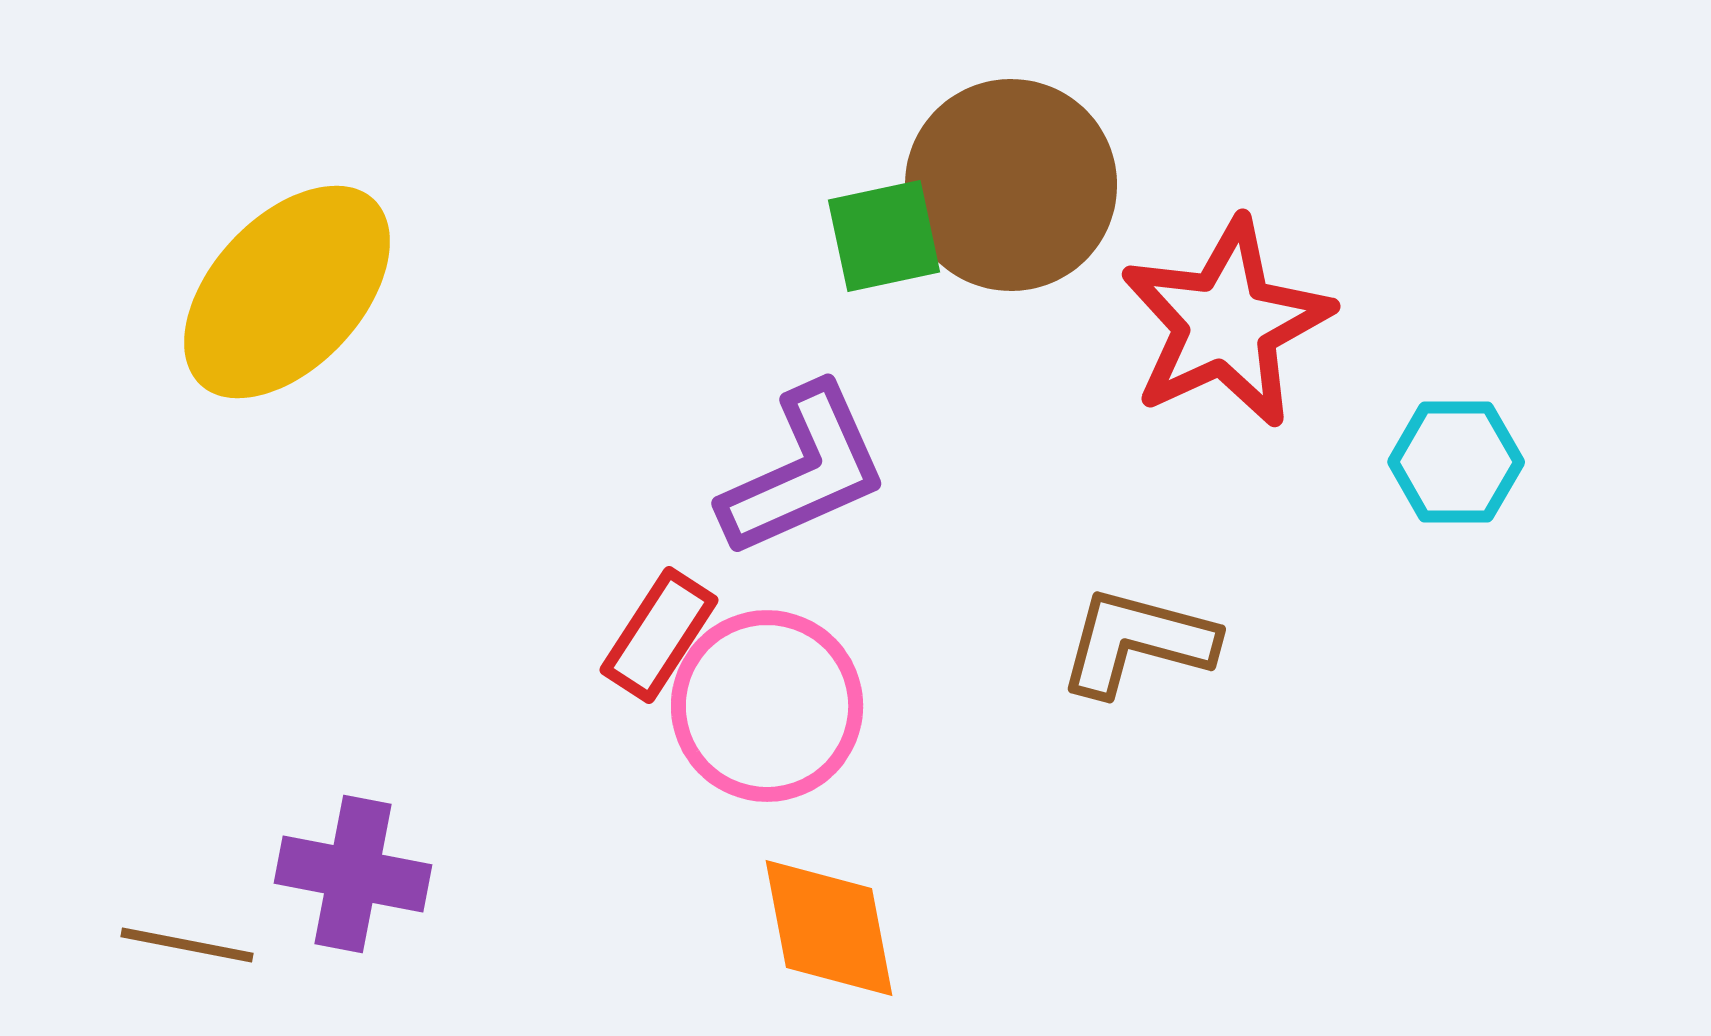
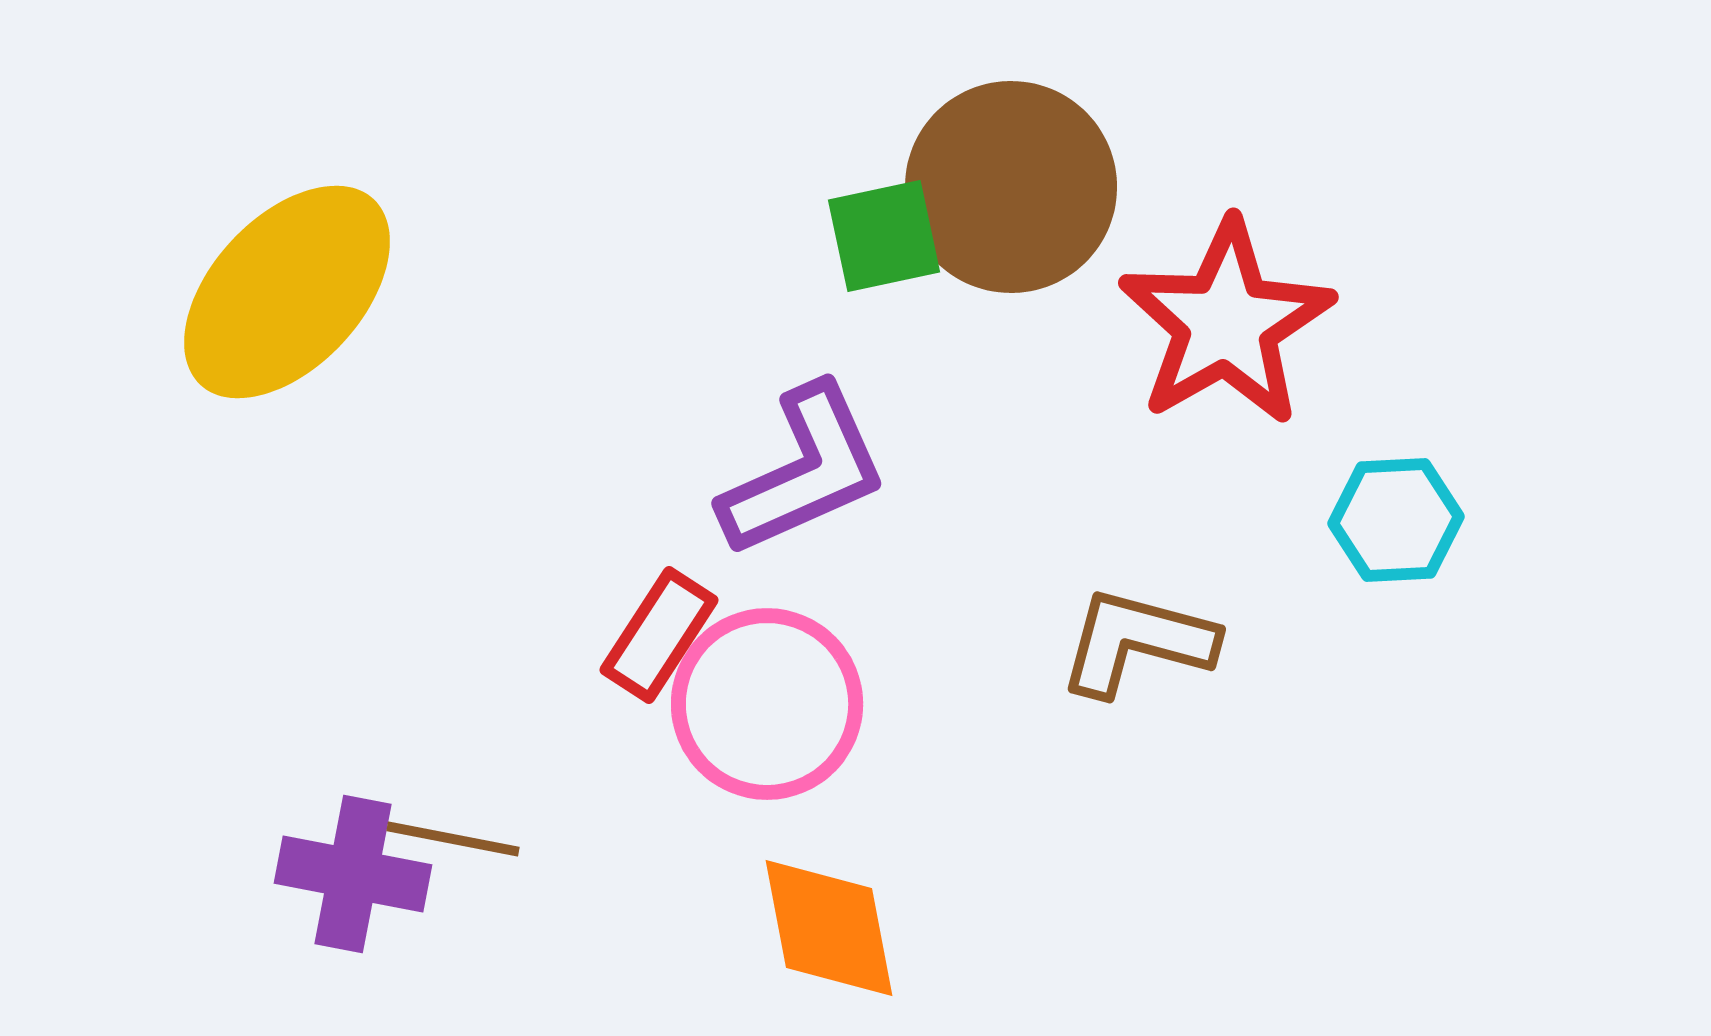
brown circle: moved 2 px down
red star: rotated 5 degrees counterclockwise
cyan hexagon: moved 60 px left, 58 px down; rotated 3 degrees counterclockwise
pink circle: moved 2 px up
brown line: moved 266 px right, 106 px up
